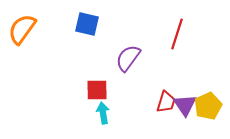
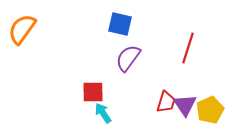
blue square: moved 33 px right
red line: moved 11 px right, 14 px down
red square: moved 4 px left, 2 px down
yellow pentagon: moved 2 px right, 4 px down
cyan arrow: rotated 25 degrees counterclockwise
